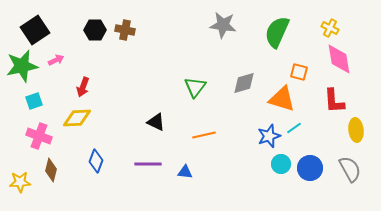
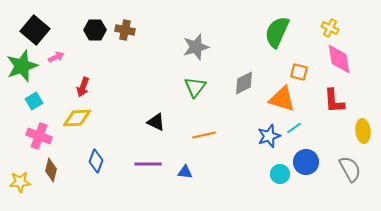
gray star: moved 27 px left, 22 px down; rotated 24 degrees counterclockwise
black square: rotated 16 degrees counterclockwise
pink arrow: moved 3 px up
green star: rotated 8 degrees counterclockwise
gray diamond: rotated 10 degrees counterclockwise
cyan square: rotated 12 degrees counterclockwise
yellow ellipse: moved 7 px right, 1 px down
cyan circle: moved 1 px left, 10 px down
blue circle: moved 4 px left, 6 px up
